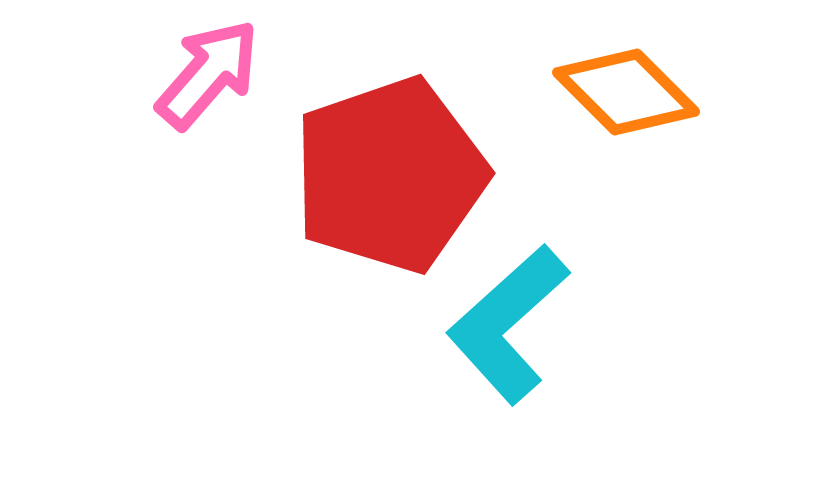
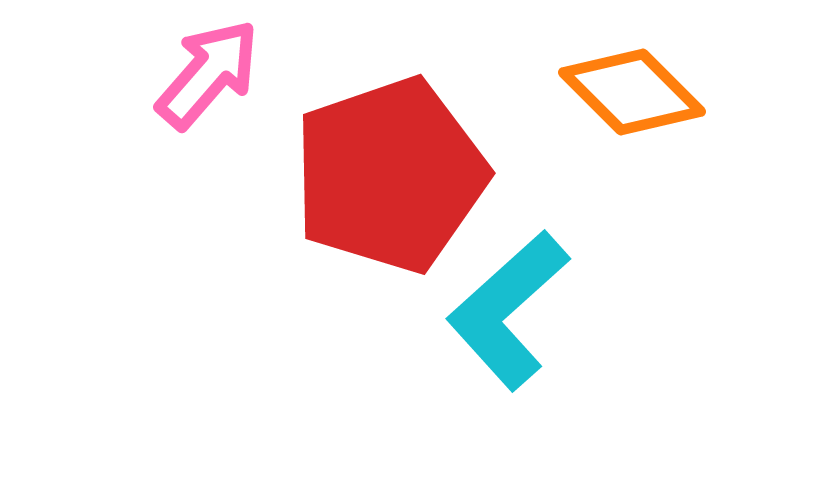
orange diamond: moved 6 px right
cyan L-shape: moved 14 px up
